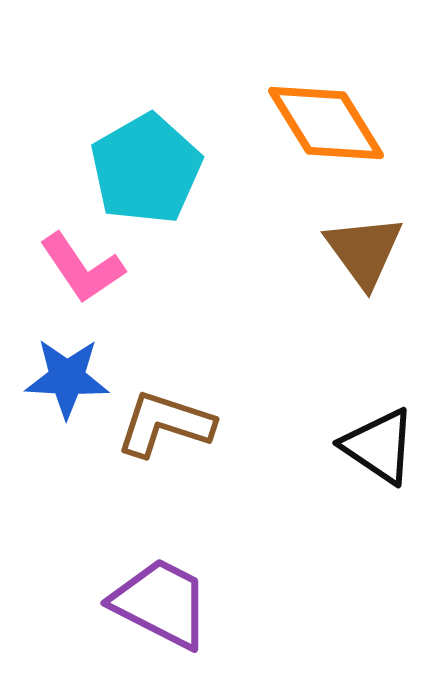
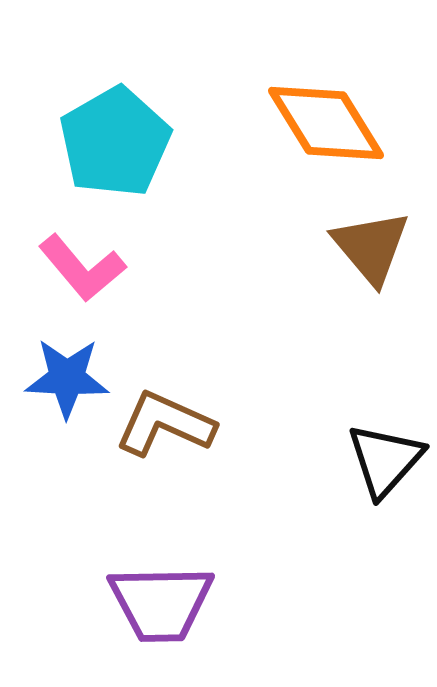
cyan pentagon: moved 31 px left, 27 px up
brown triangle: moved 7 px right, 4 px up; rotated 4 degrees counterclockwise
pink L-shape: rotated 6 degrees counterclockwise
brown L-shape: rotated 6 degrees clockwise
black triangle: moved 6 px right, 14 px down; rotated 38 degrees clockwise
purple trapezoid: rotated 152 degrees clockwise
